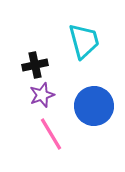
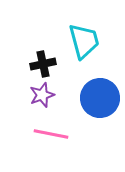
black cross: moved 8 px right, 1 px up
blue circle: moved 6 px right, 8 px up
pink line: rotated 48 degrees counterclockwise
